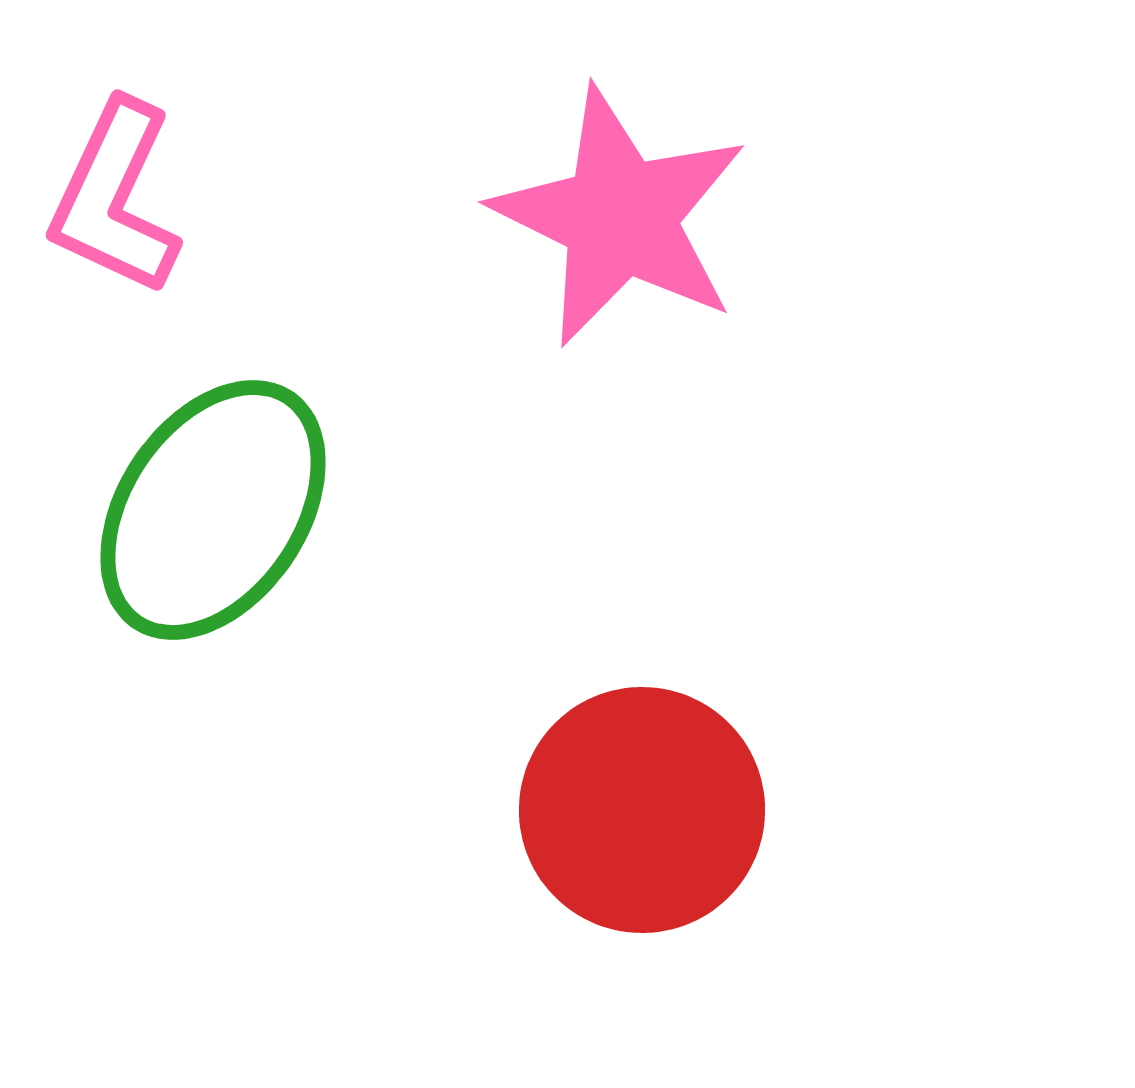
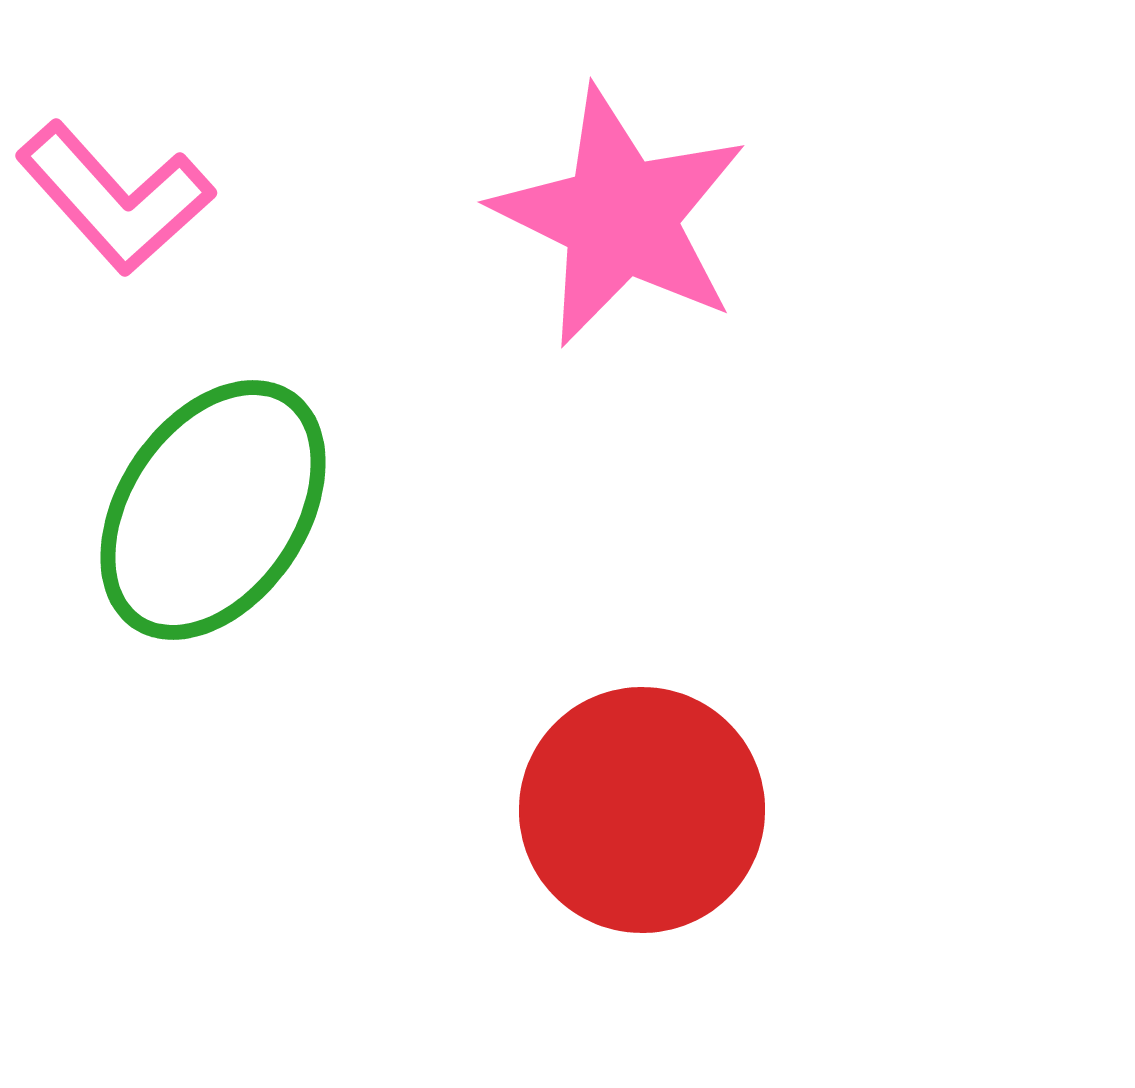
pink L-shape: rotated 67 degrees counterclockwise
